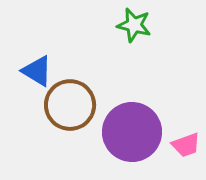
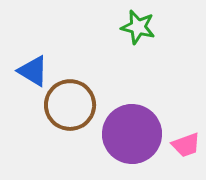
green star: moved 4 px right, 2 px down
blue triangle: moved 4 px left
purple circle: moved 2 px down
